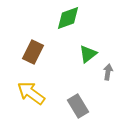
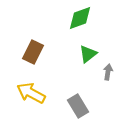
green diamond: moved 12 px right
yellow arrow: rotated 8 degrees counterclockwise
